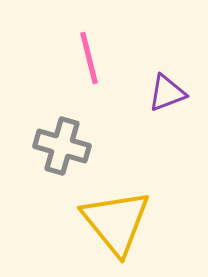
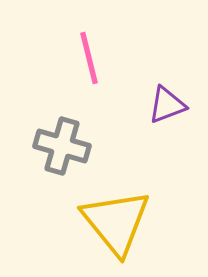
purple triangle: moved 12 px down
